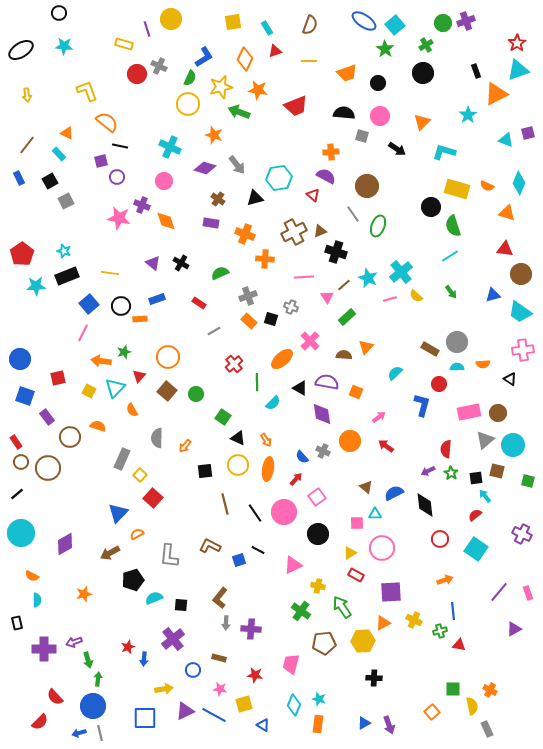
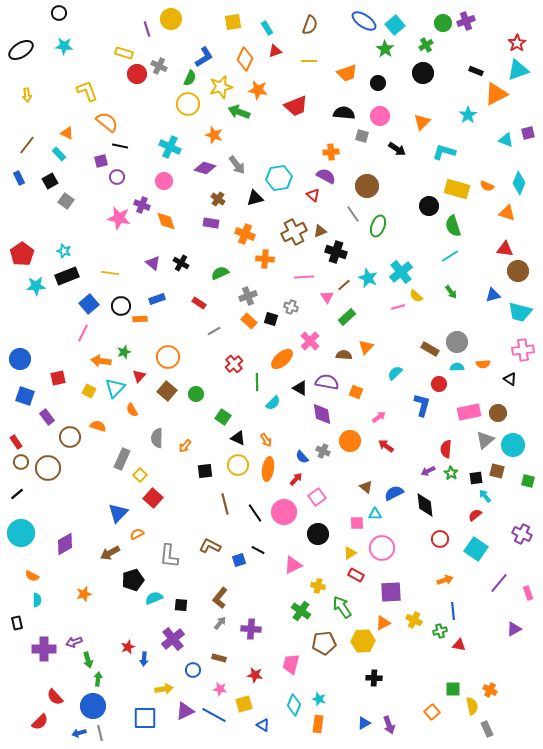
yellow rectangle at (124, 44): moved 9 px down
black rectangle at (476, 71): rotated 48 degrees counterclockwise
gray square at (66, 201): rotated 28 degrees counterclockwise
black circle at (431, 207): moved 2 px left, 1 px up
brown circle at (521, 274): moved 3 px left, 3 px up
pink line at (390, 299): moved 8 px right, 8 px down
cyan trapezoid at (520, 312): rotated 20 degrees counterclockwise
purple line at (499, 592): moved 9 px up
gray arrow at (226, 623): moved 6 px left; rotated 144 degrees counterclockwise
